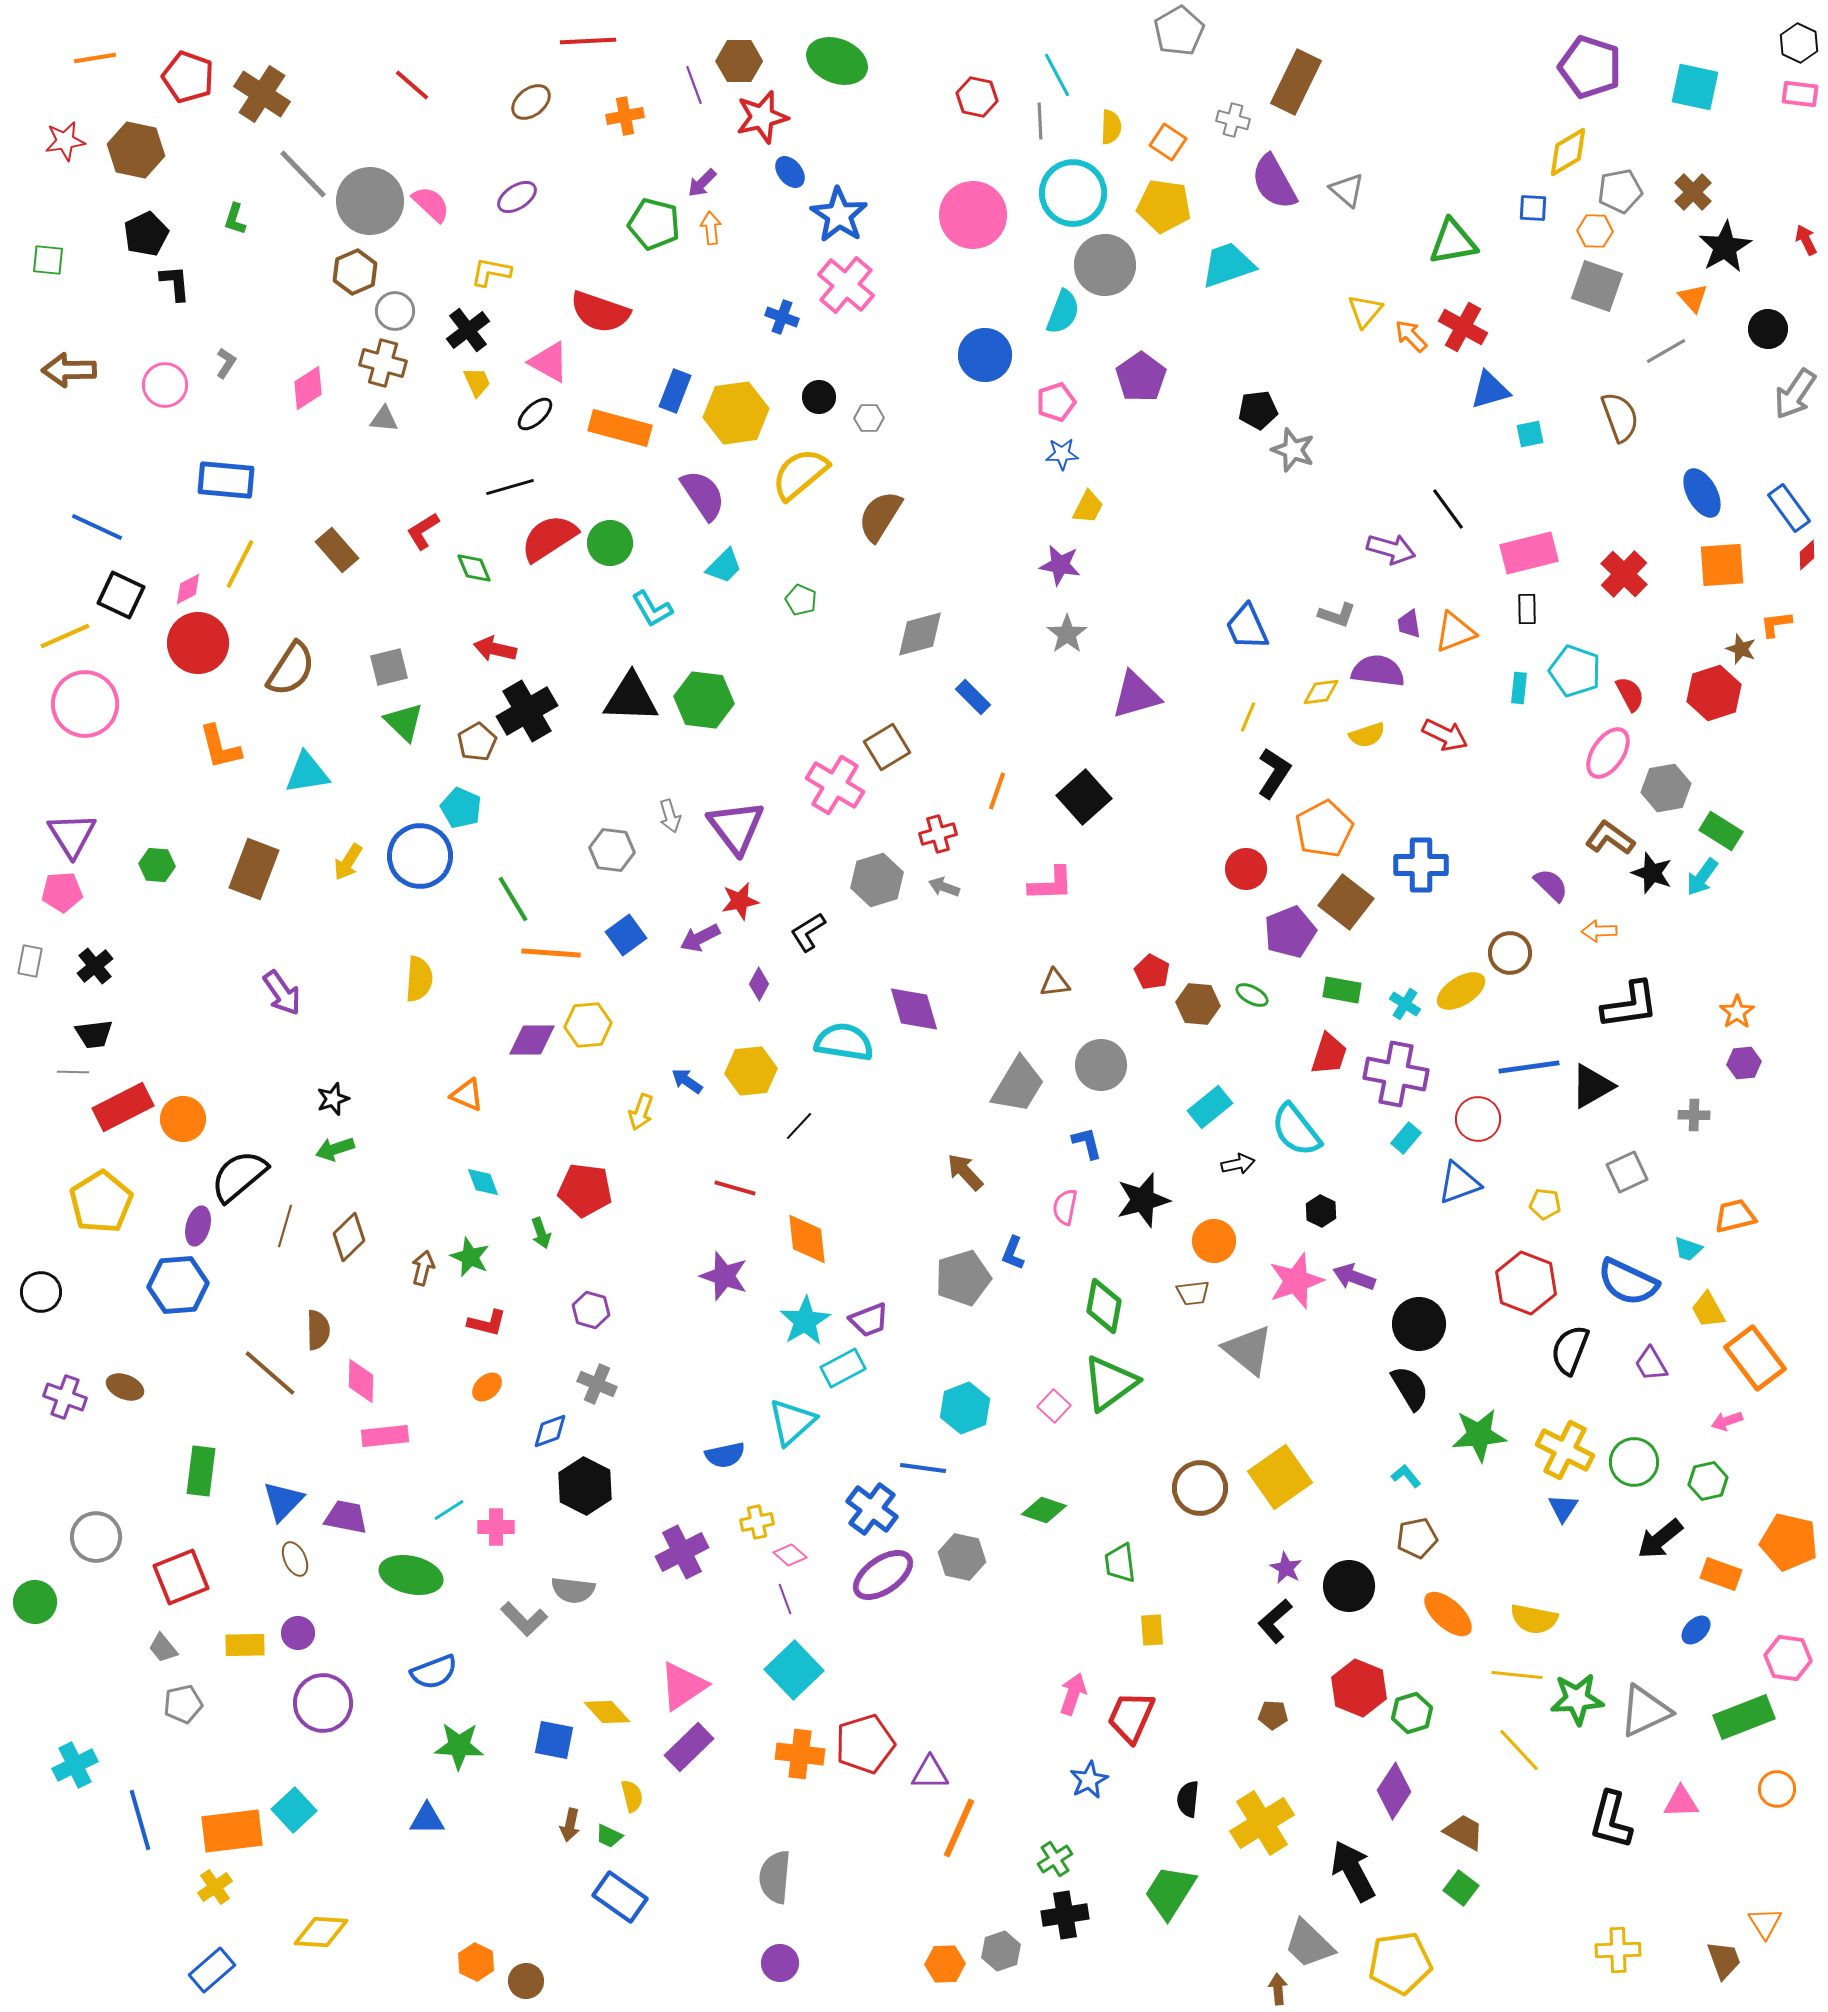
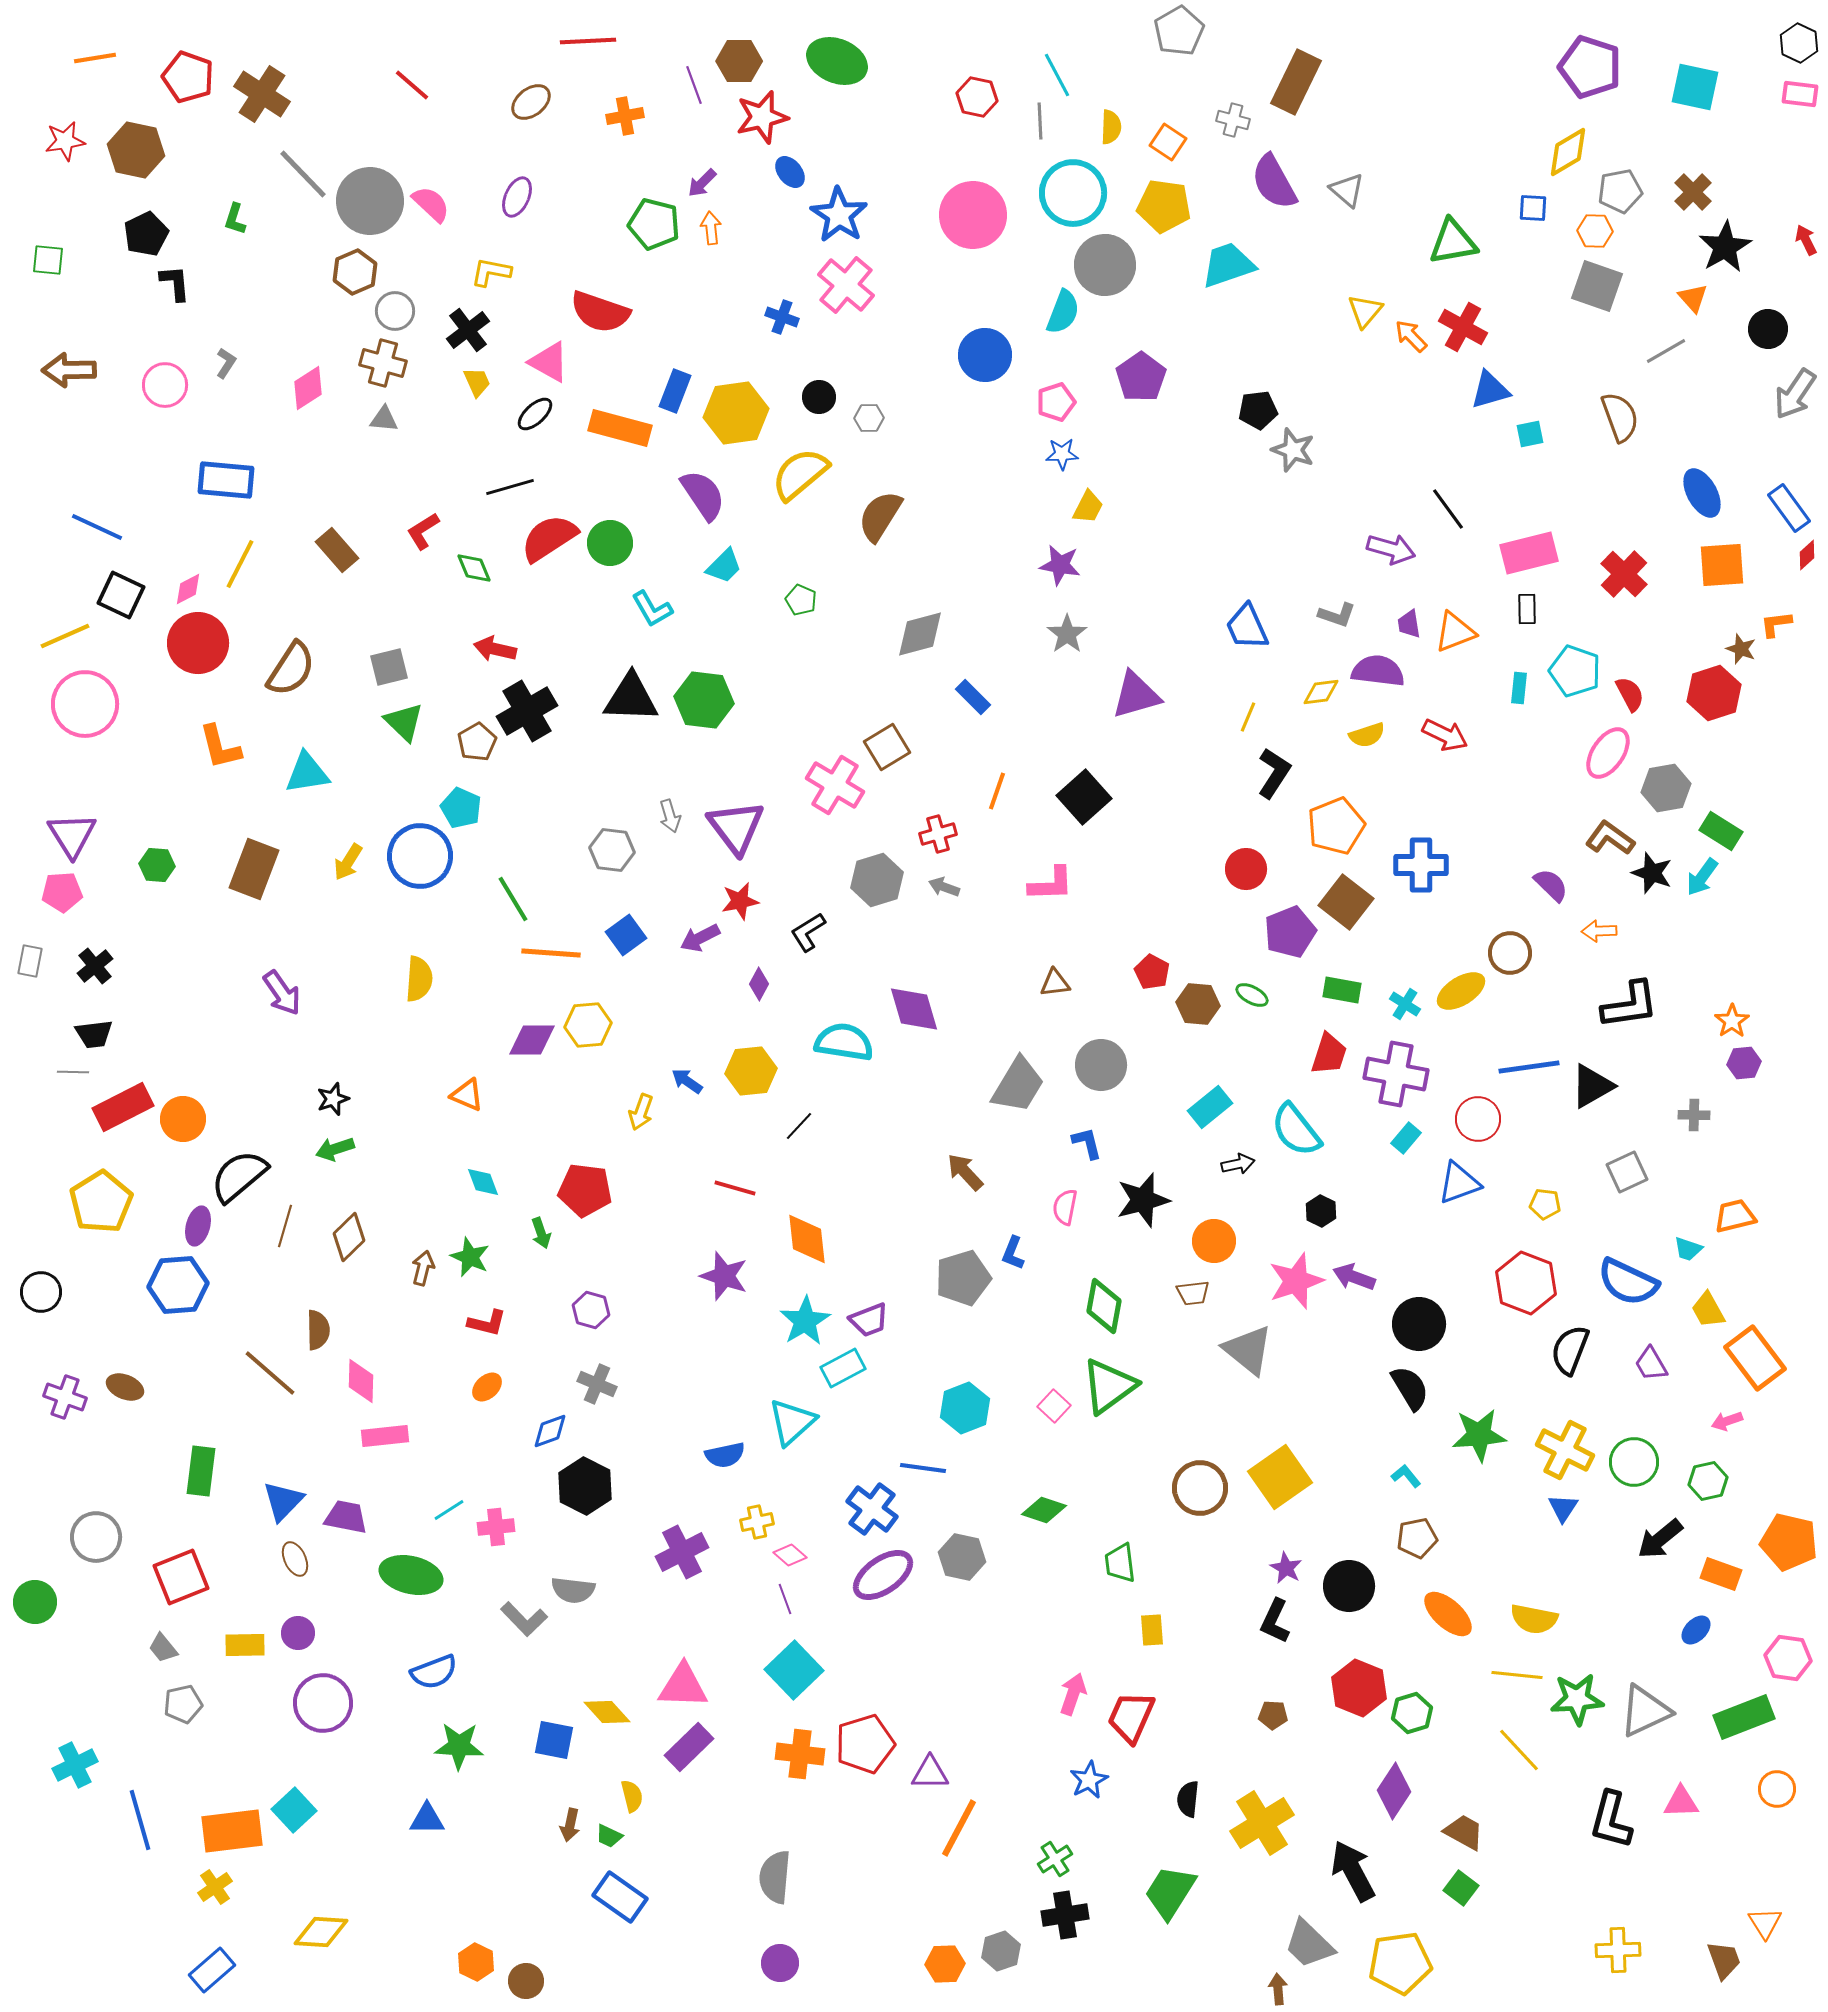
purple ellipse at (517, 197): rotated 33 degrees counterclockwise
orange pentagon at (1324, 829): moved 12 px right, 3 px up; rotated 6 degrees clockwise
orange star at (1737, 1012): moved 5 px left, 9 px down
green triangle at (1110, 1383): moved 1 px left, 3 px down
pink cross at (496, 1527): rotated 6 degrees counterclockwise
black L-shape at (1275, 1621): rotated 24 degrees counterclockwise
pink triangle at (683, 1686): rotated 36 degrees clockwise
orange line at (959, 1828): rotated 4 degrees clockwise
